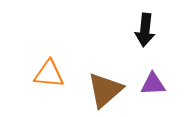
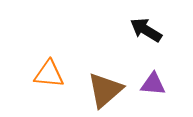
black arrow: moved 1 px right; rotated 116 degrees clockwise
purple triangle: rotated 8 degrees clockwise
